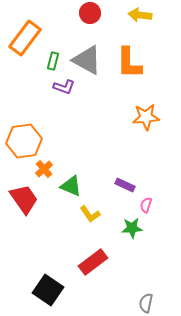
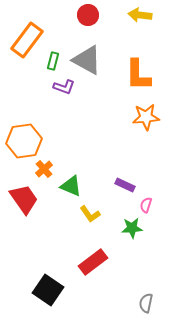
red circle: moved 2 px left, 2 px down
orange rectangle: moved 2 px right, 2 px down
orange L-shape: moved 9 px right, 12 px down
